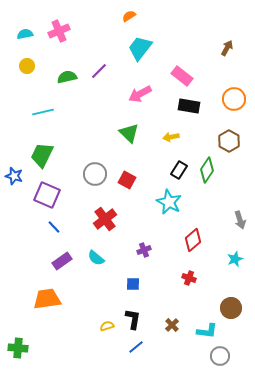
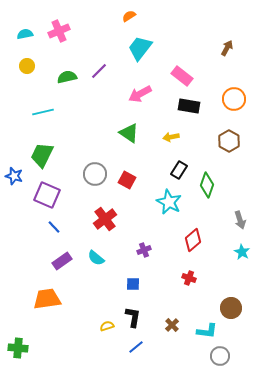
green triangle at (129, 133): rotated 10 degrees counterclockwise
green diamond at (207, 170): moved 15 px down; rotated 15 degrees counterclockwise
cyan star at (235, 259): moved 7 px right, 7 px up; rotated 21 degrees counterclockwise
black L-shape at (133, 319): moved 2 px up
